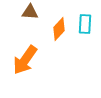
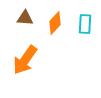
brown triangle: moved 5 px left, 6 px down
orange diamond: moved 4 px left, 6 px up
